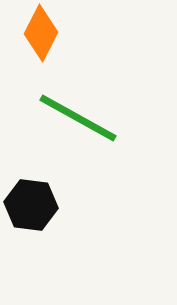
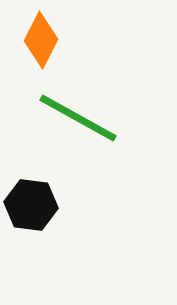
orange diamond: moved 7 px down
